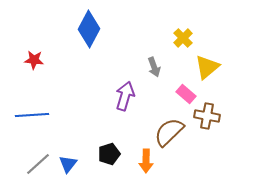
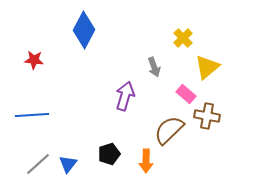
blue diamond: moved 5 px left, 1 px down
brown semicircle: moved 2 px up
